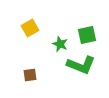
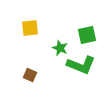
yellow square: rotated 24 degrees clockwise
green star: moved 4 px down
brown square: rotated 32 degrees clockwise
